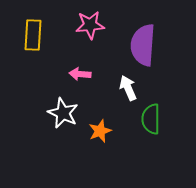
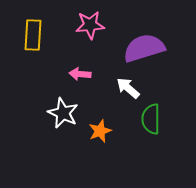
purple semicircle: moved 1 px right, 3 px down; rotated 69 degrees clockwise
white arrow: rotated 25 degrees counterclockwise
